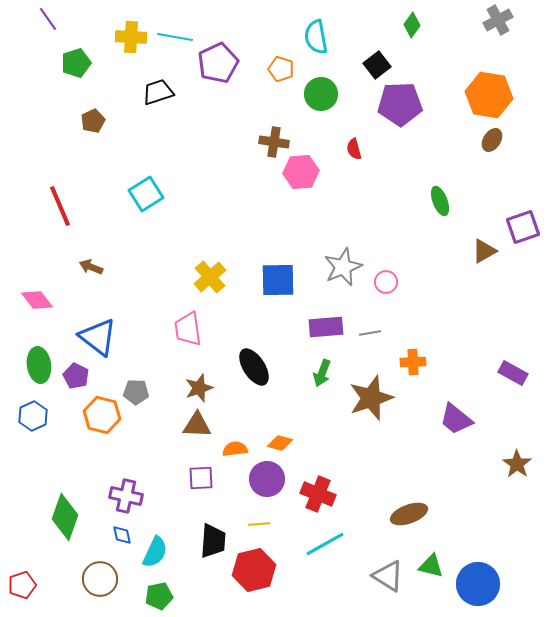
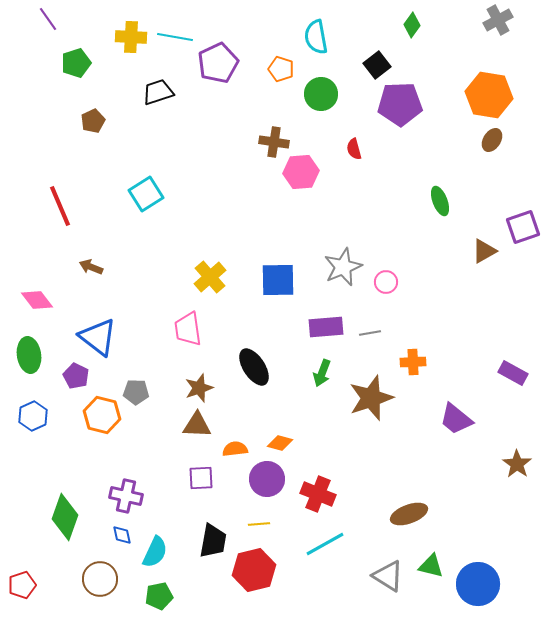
green ellipse at (39, 365): moved 10 px left, 10 px up
black trapezoid at (213, 541): rotated 6 degrees clockwise
